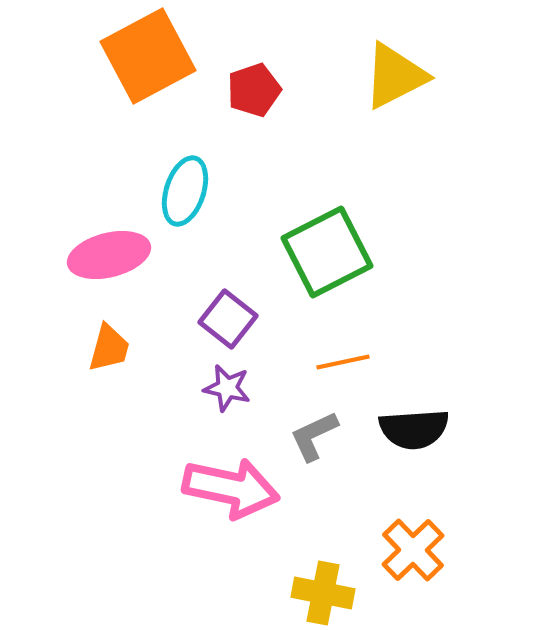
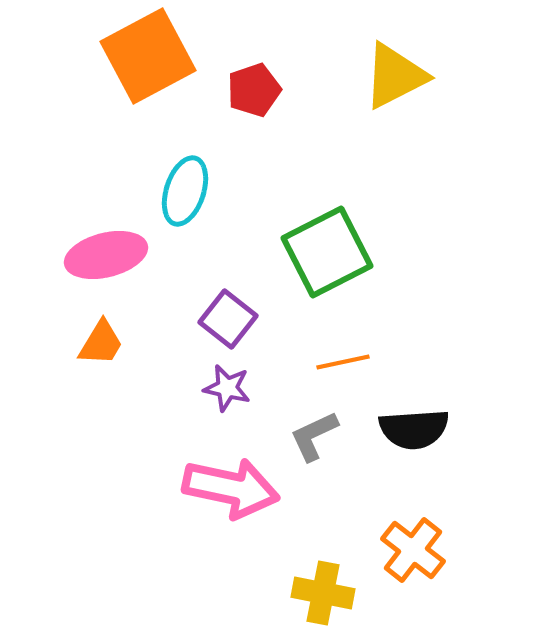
pink ellipse: moved 3 px left
orange trapezoid: moved 8 px left, 5 px up; rotated 16 degrees clockwise
orange cross: rotated 8 degrees counterclockwise
